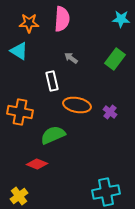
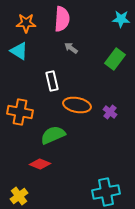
orange star: moved 3 px left
gray arrow: moved 10 px up
red diamond: moved 3 px right
